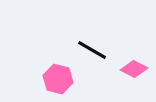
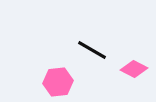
pink hexagon: moved 3 px down; rotated 20 degrees counterclockwise
